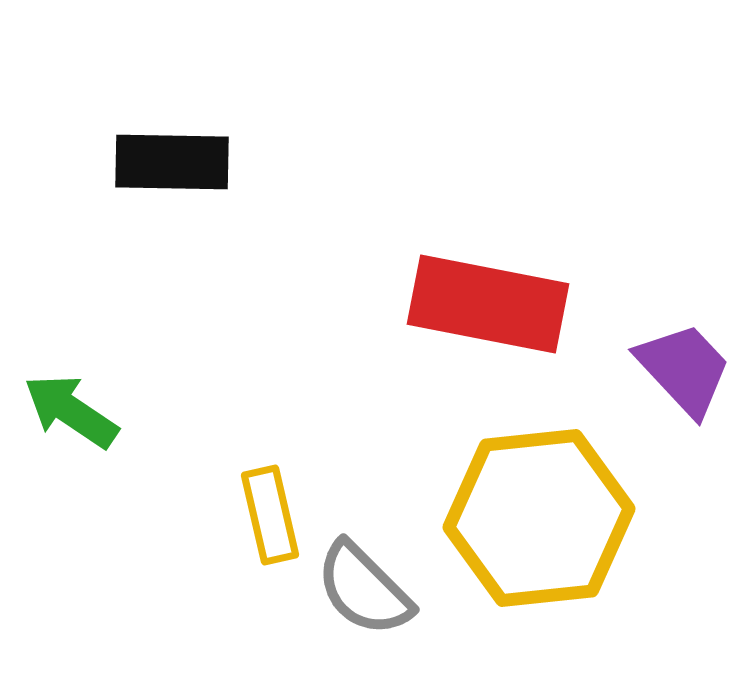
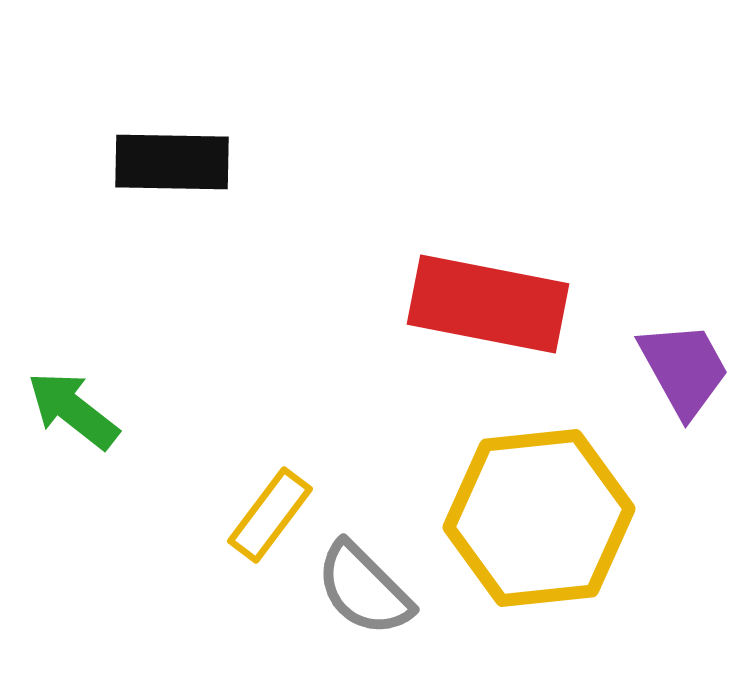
purple trapezoid: rotated 14 degrees clockwise
green arrow: moved 2 px right, 1 px up; rotated 4 degrees clockwise
yellow rectangle: rotated 50 degrees clockwise
